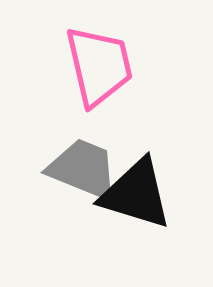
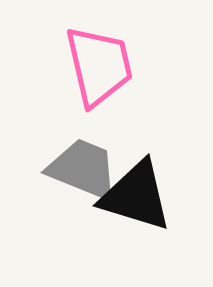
black triangle: moved 2 px down
